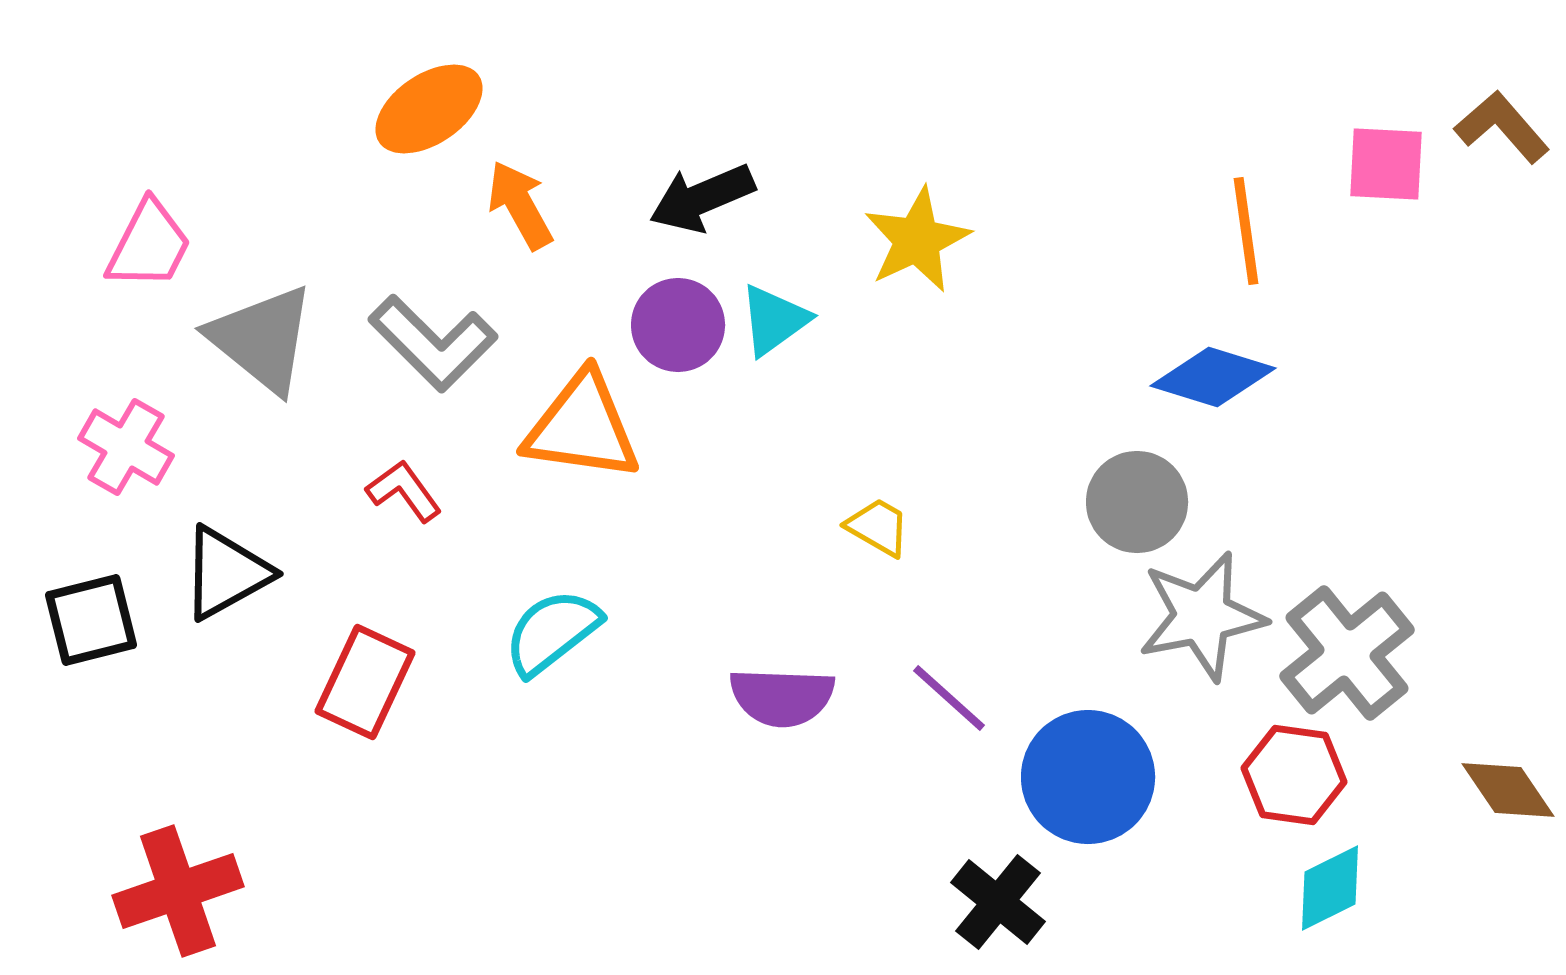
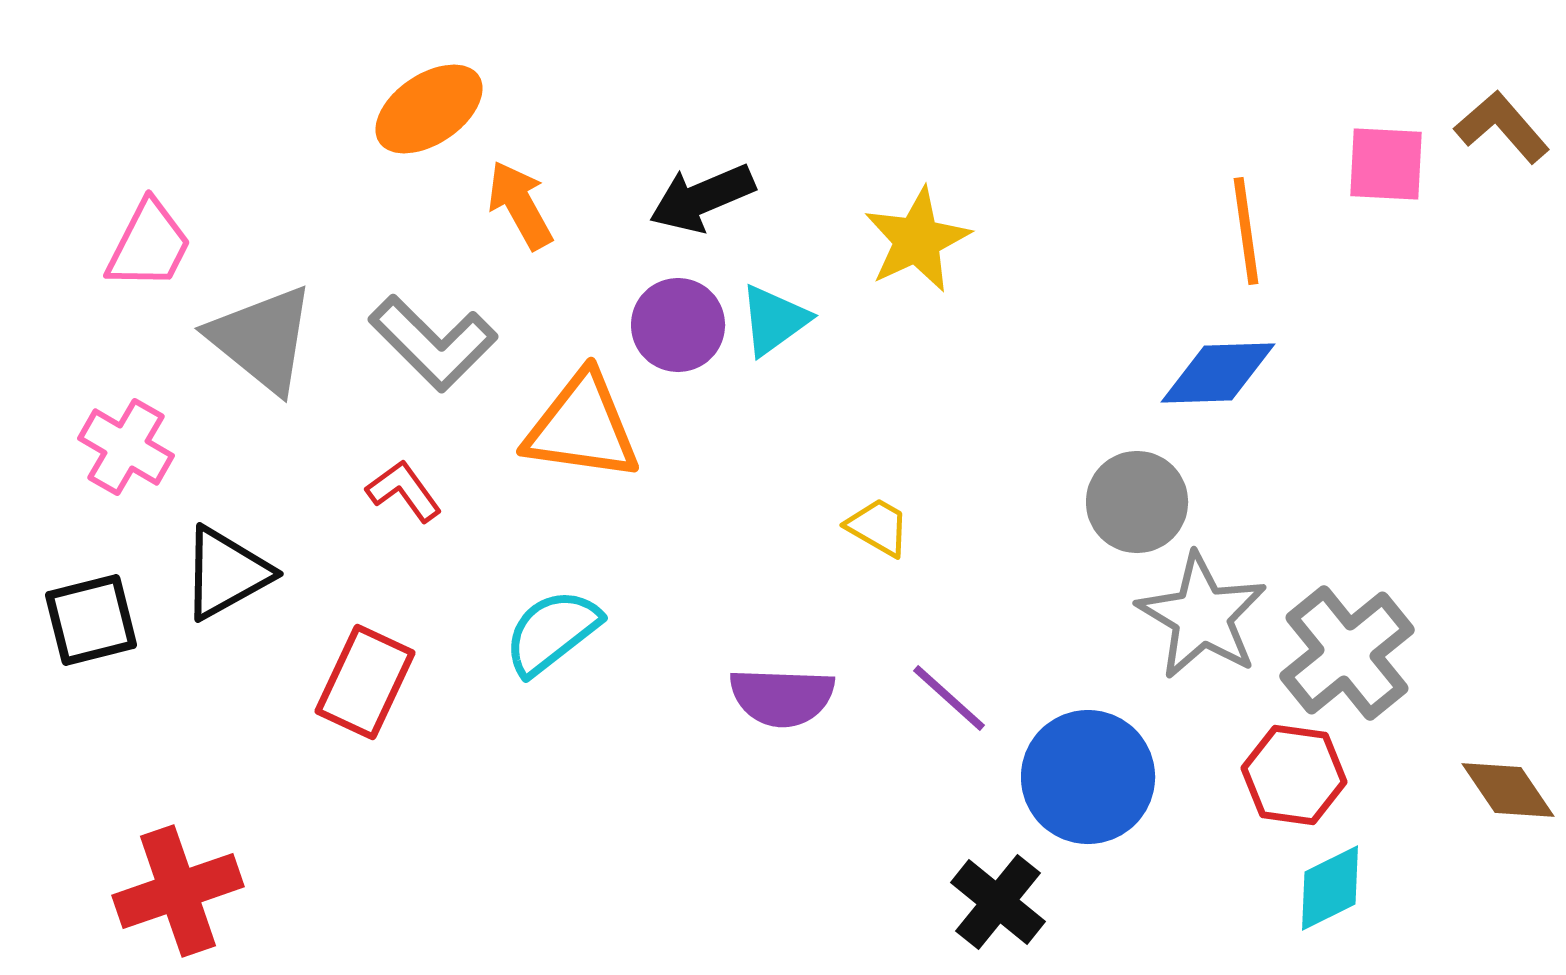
blue diamond: moved 5 px right, 4 px up; rotated 19 degrees counterclockwise
gray star: rotated 30 degrees counterclockwise
